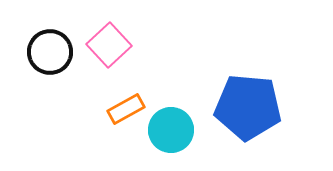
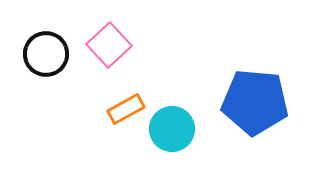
black circle: moved 4 px left, 2 px down
blue pentagon: moved 7 px right, 5 px up
cyan circle: moved 1 px right, 1 px up
